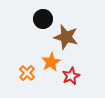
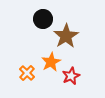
brown star: moved 1 px up; rotated 25 degrees clockwise
